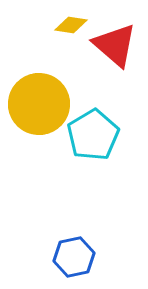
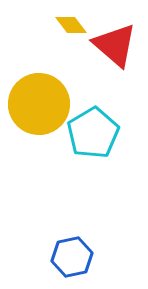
yellow diamond: rotated 44 degrees clockwise
cyan pentagon: moved 2 px up
blue hexagon: moved 2 px left
